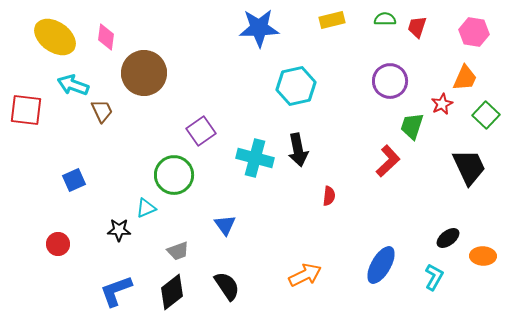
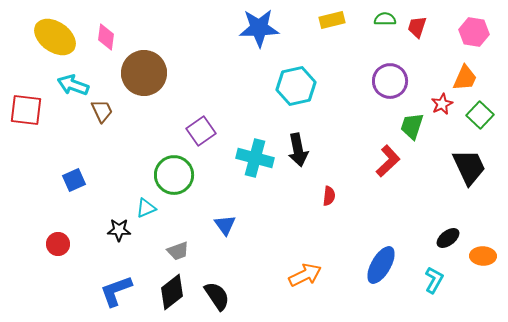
green square: moved 6 px left
cyan L-shape: moved 3 px down
black semicircle: moved 10 px left, 10 px down
